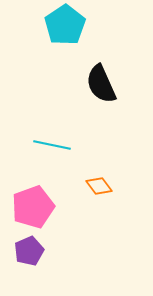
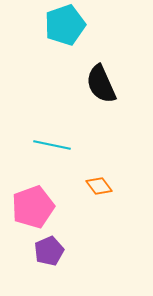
cyan pentagon: rotated 15 degrees clockwise
purple pentagon: moved 20 px right
